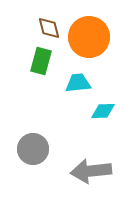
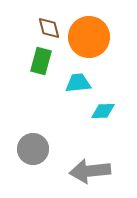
gray arrow: moved 1 px left
